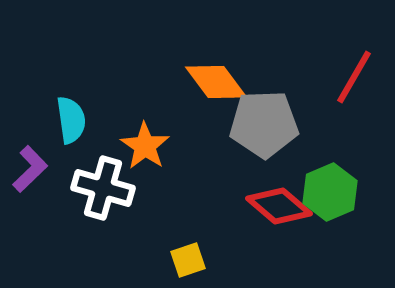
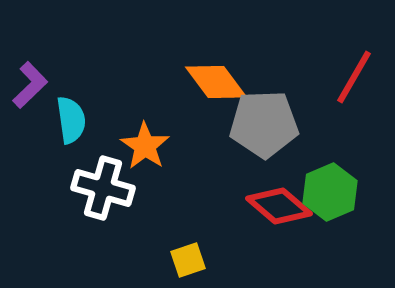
purple L-shape: moved 84 px up
